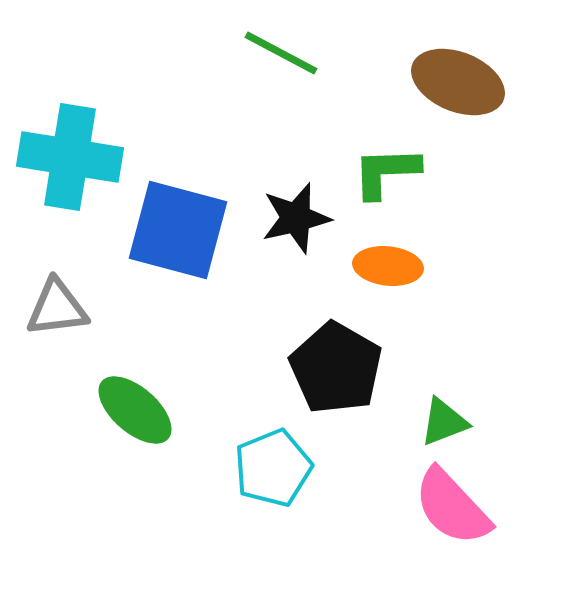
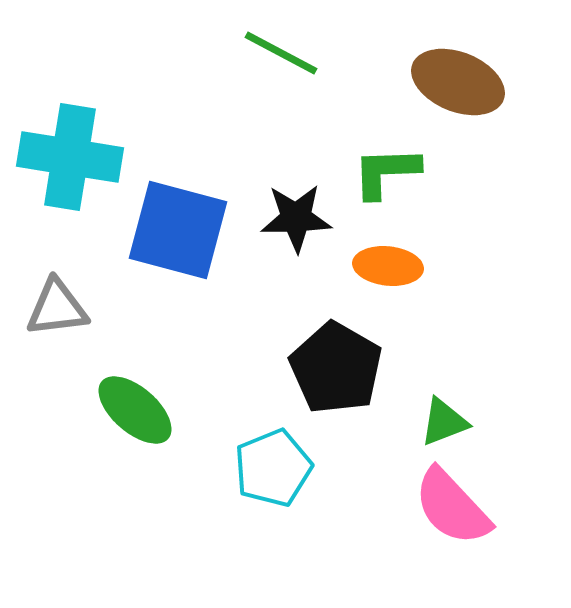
black star: rotated 12 degrees clockwise
